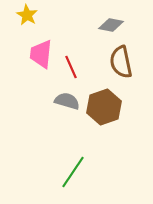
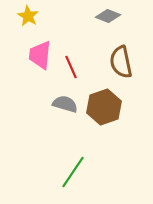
yellow star: moved 1 px right, 1 px down
gray diamond: moved 3 px left, 9 px up; rotated 10 degrees clockwise
pink trapezoid: moved 1 px left, 1 px down
gray semicircle: moved 2 px left, 3 px down
